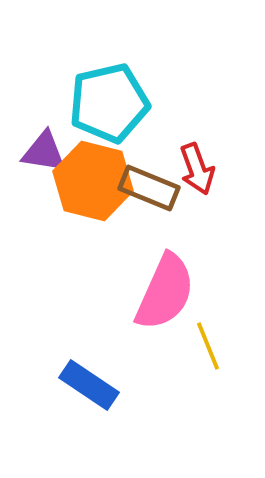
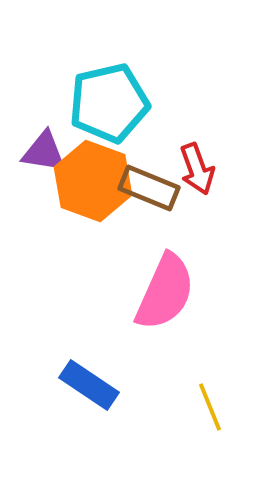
orange hexagon: rotated 6 degrees clockwise
yellow line: moved 2 px right, 61 px down
